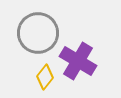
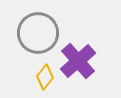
purple cross: rotated 18 degrees clockwise
